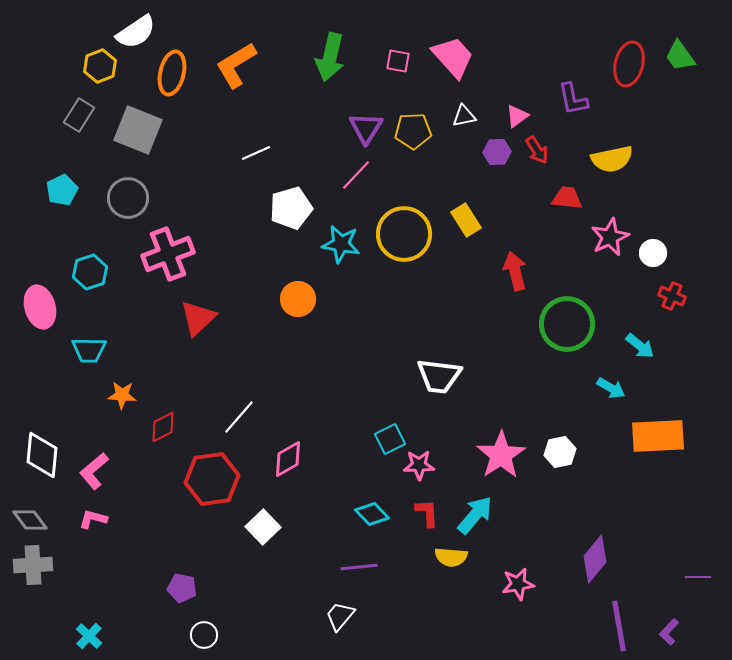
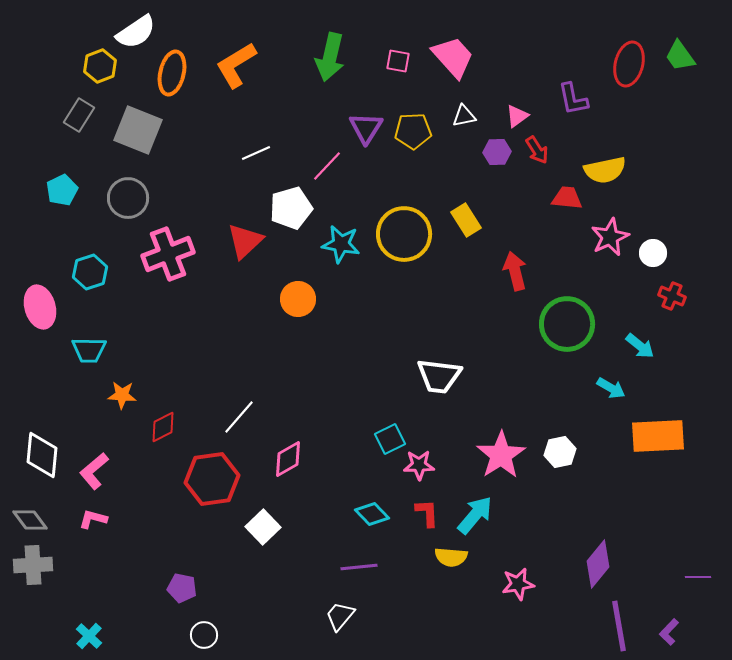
yellow semicircle at (612, 159): moved 7 px left, 11 px down
pink line at (356, 175): moved 29 px left, 9 px up
red triangle at (198, 318): moved 47 px right, 77 px up
purple diamond at (595, 559): moved 3 px right, 5 px down
